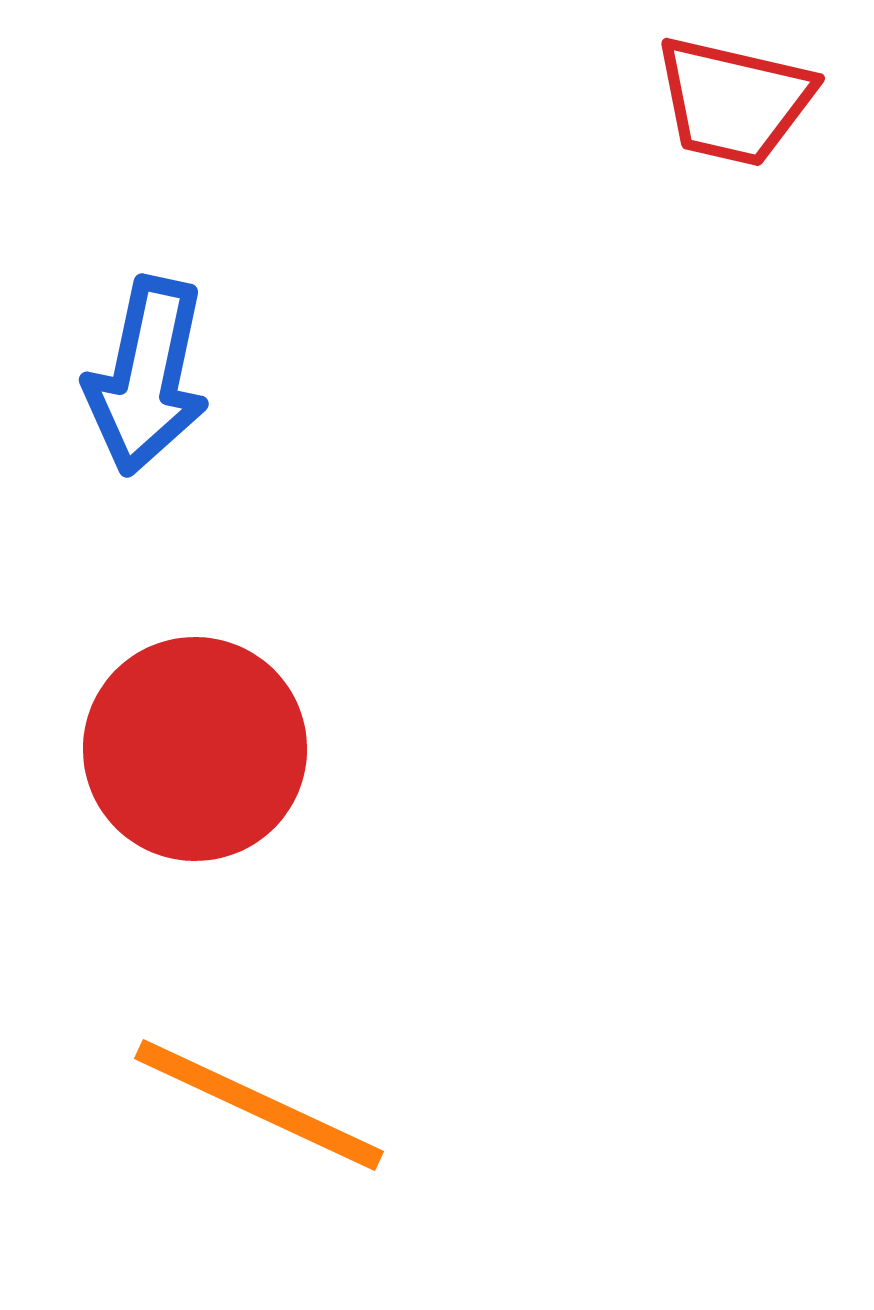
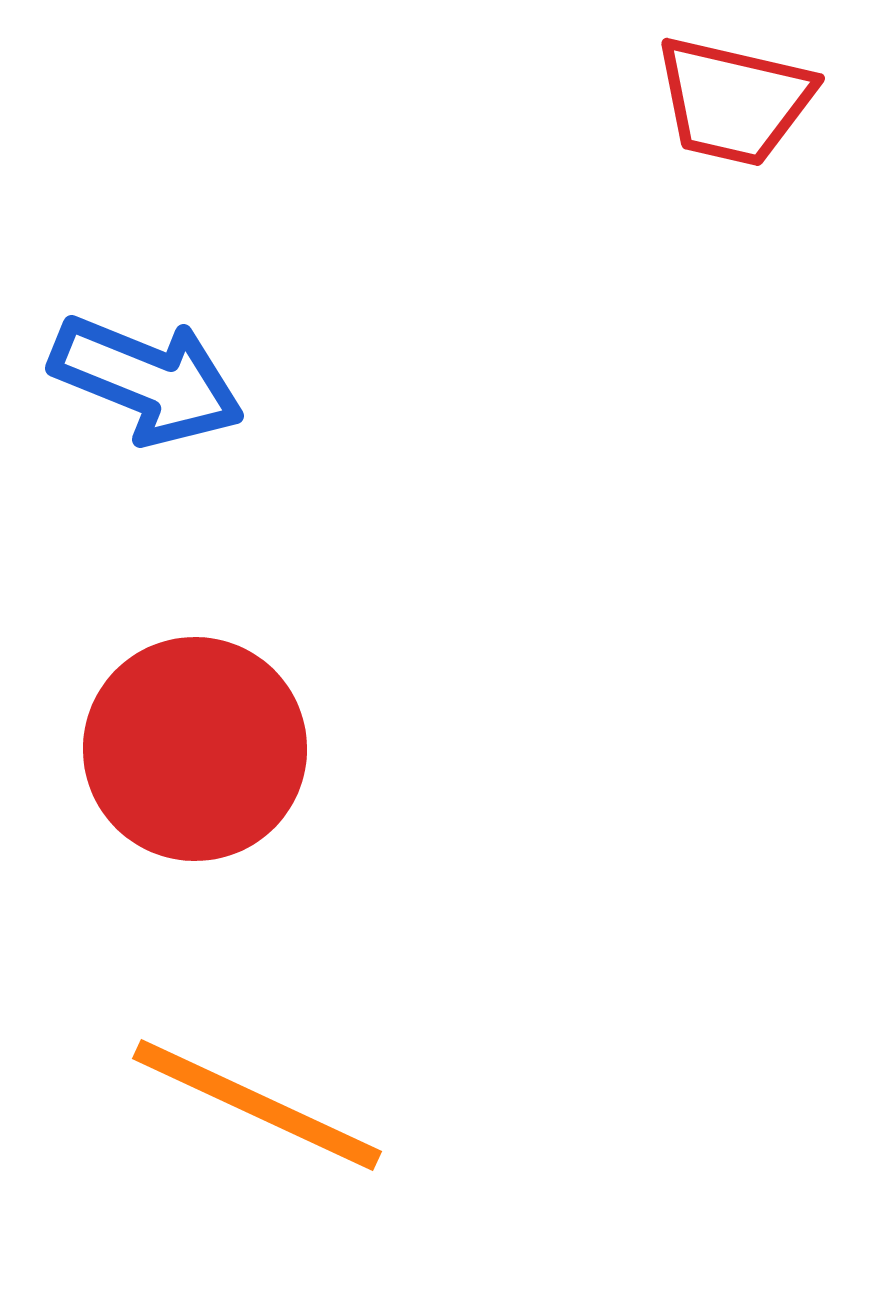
blue arrow: moved 4 px down; rotated 80 degrees counterclockwise
orange line: moved 2 px left
